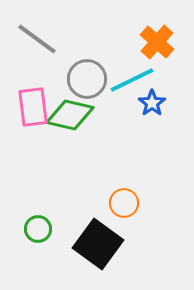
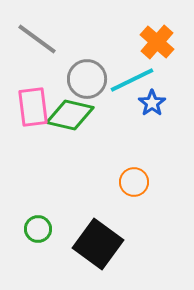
orange circle: moved 10 px right, 21 px up
